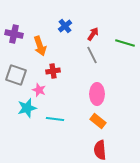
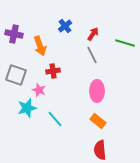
pink ellipse: moved 3 px up
cyan line: rotated 42 degrees clockwise
